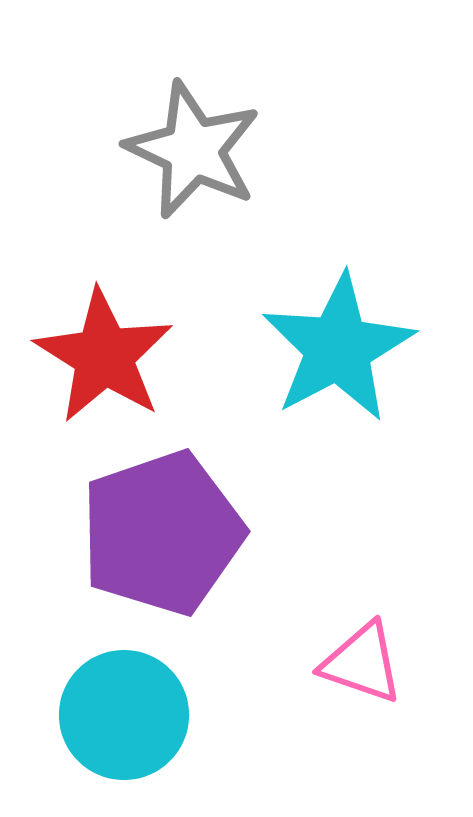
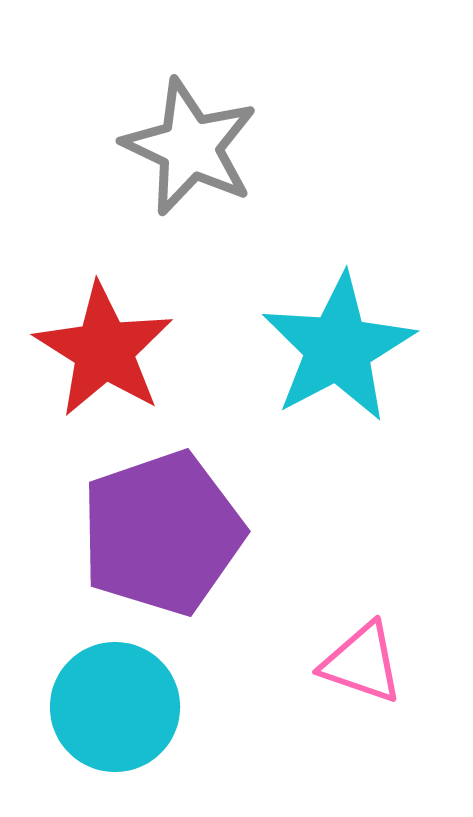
gray star: moved 3 px left, 3 px up
red star: moved 6 px up
cyan circle: moved 9 px left, 8 px up
